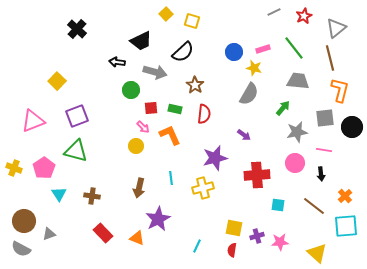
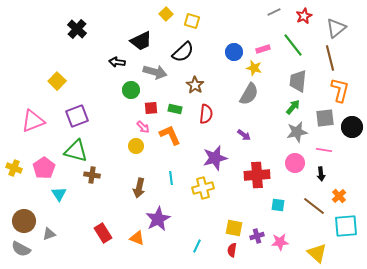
green line at (294, 48): moved 1 px left, 3 px up
gray trapezoid at (298, 81): rotated 90 degrees counterclockwise
green arrow at (283, 108): moved 10 px right, 1 px up
red semicircle at (204, 114): moved 2 px right
brown cross at (92, 196): moved 21 px up
orange cross at (345, 196): moved 6 px left
red rectangle at (103, 233): rotated 12 degrees clockwise
